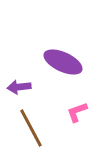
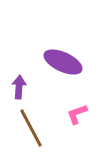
purple arrow: rotated 100 degrees clockwise
pink L-shape: moved 2 px down
